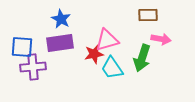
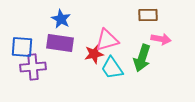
purple rectangle: rotated 16 degrees clockwise
